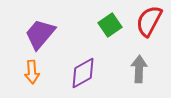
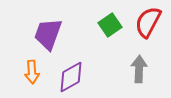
red semicircle: moved 1 px left, 1 px down
purple trapezoid: moved 8 px right; rotated 20 degrees counterclockwise
purple diamond: moved 12 px left, 4 px down
